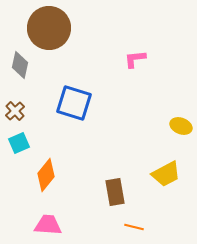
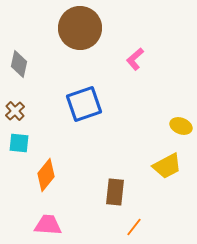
brown circle: moved 31 px right
pink L-shape: rotated 35 degrees counterclockwise
gray diamond: moved 1 px left, 1 px up
blue square: moved 10 px right, 1 px down; rotated 36 degrees counterclockwise
cyan square: rotated 30 degrees clockwise
yellow trapezoid: moved 1 px right, 8 px up
brown rectangle: rotated 16 degrees clockwise
orange line: rotated 66 degrees counterclockwise
